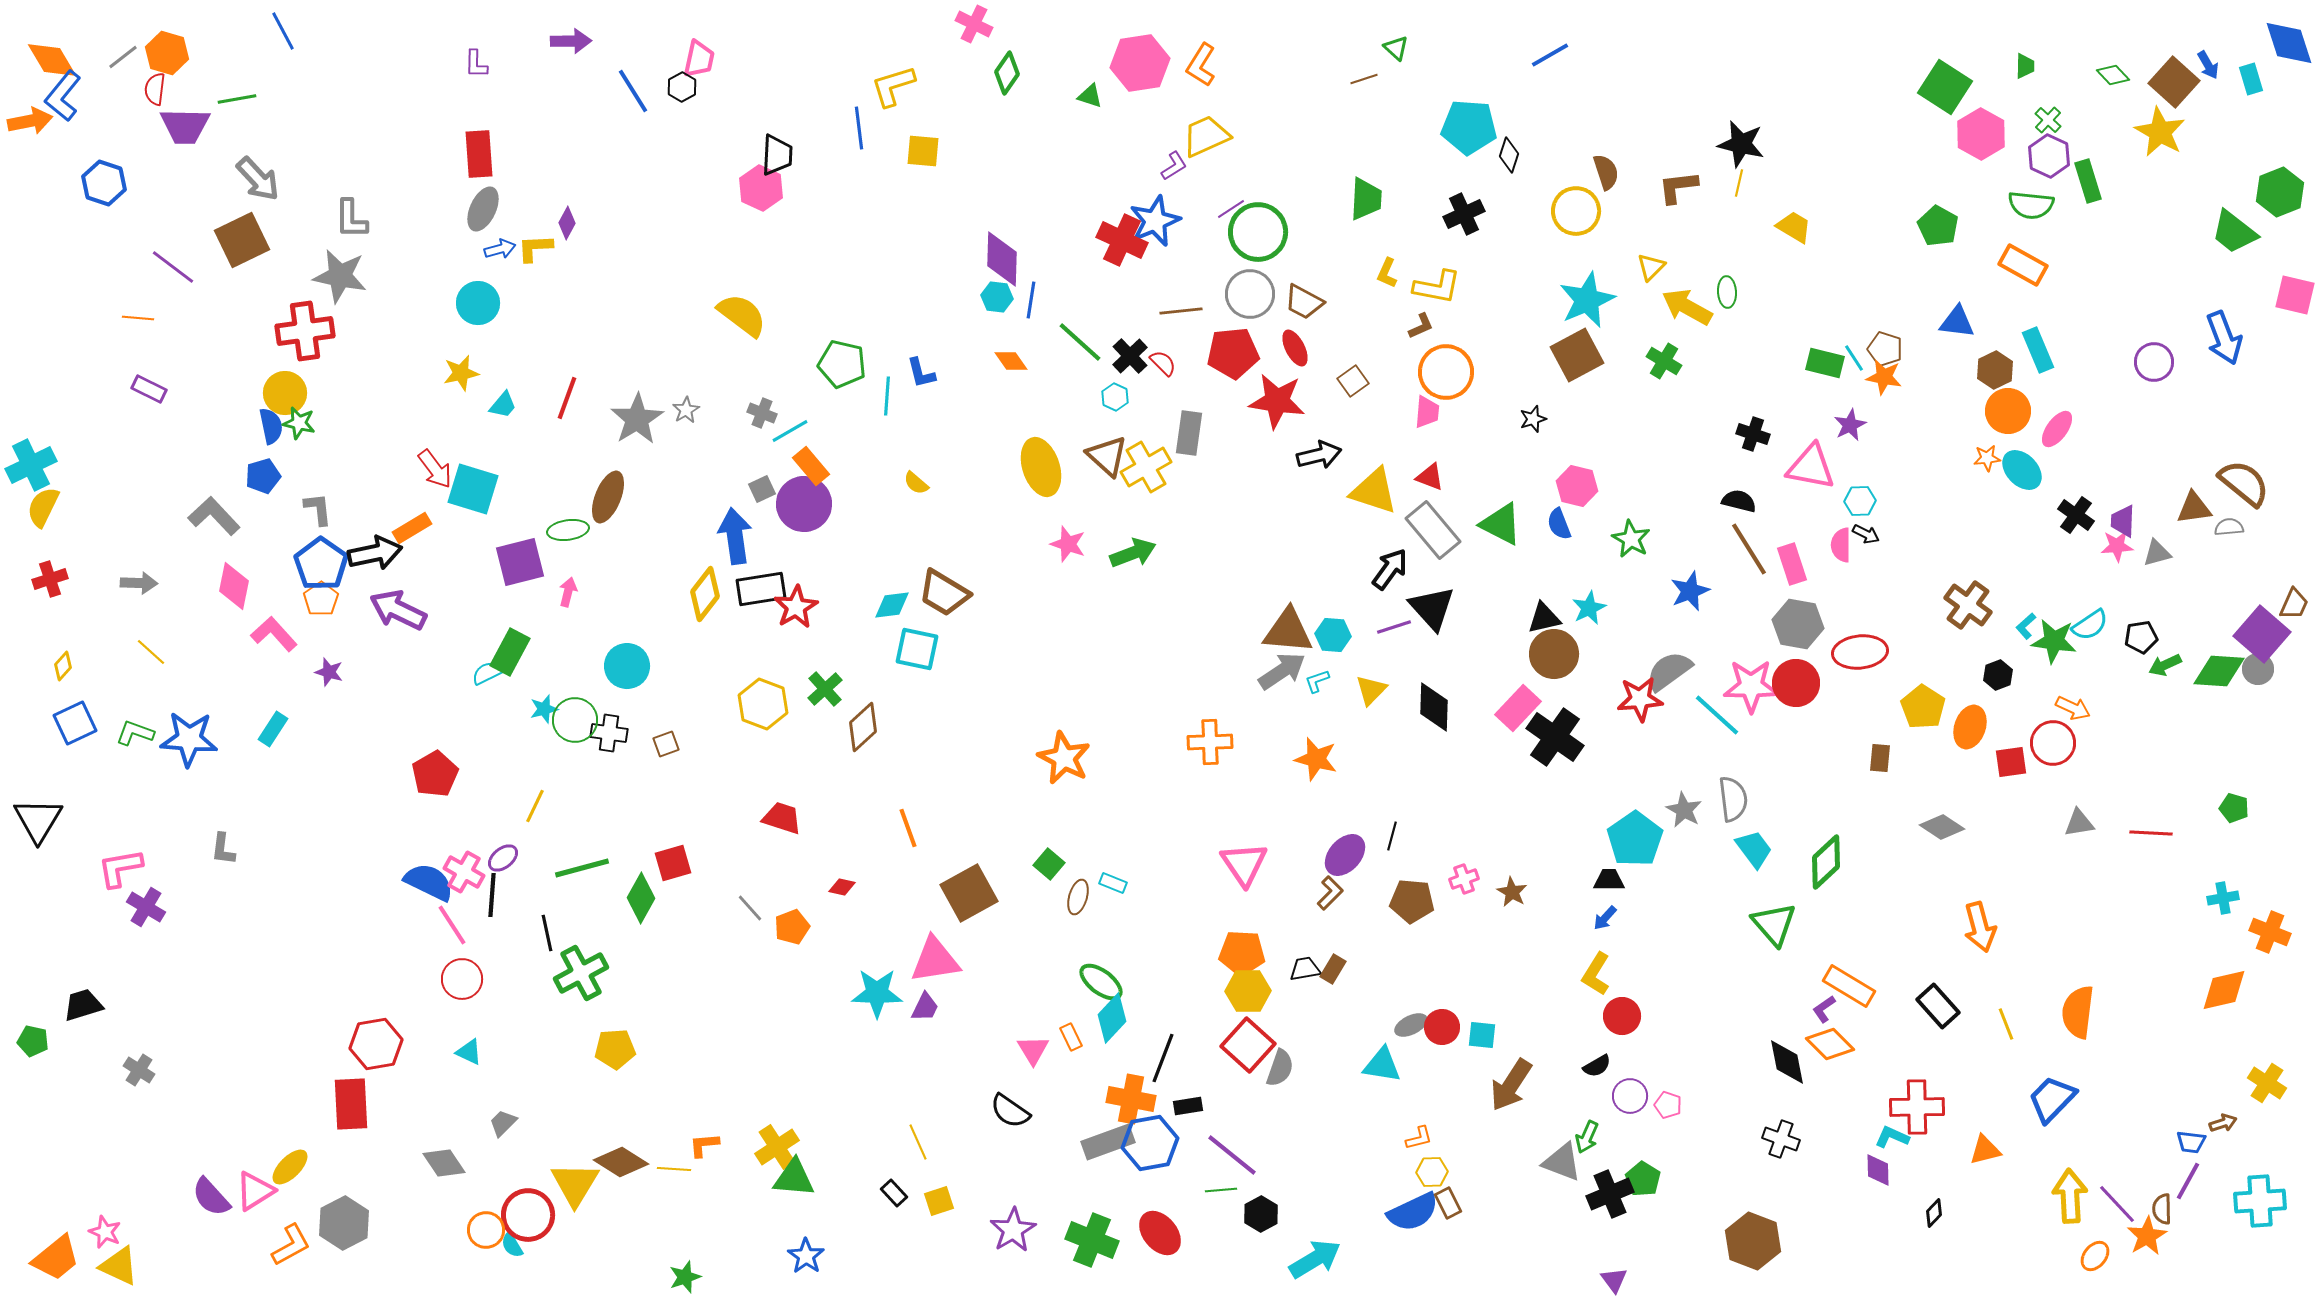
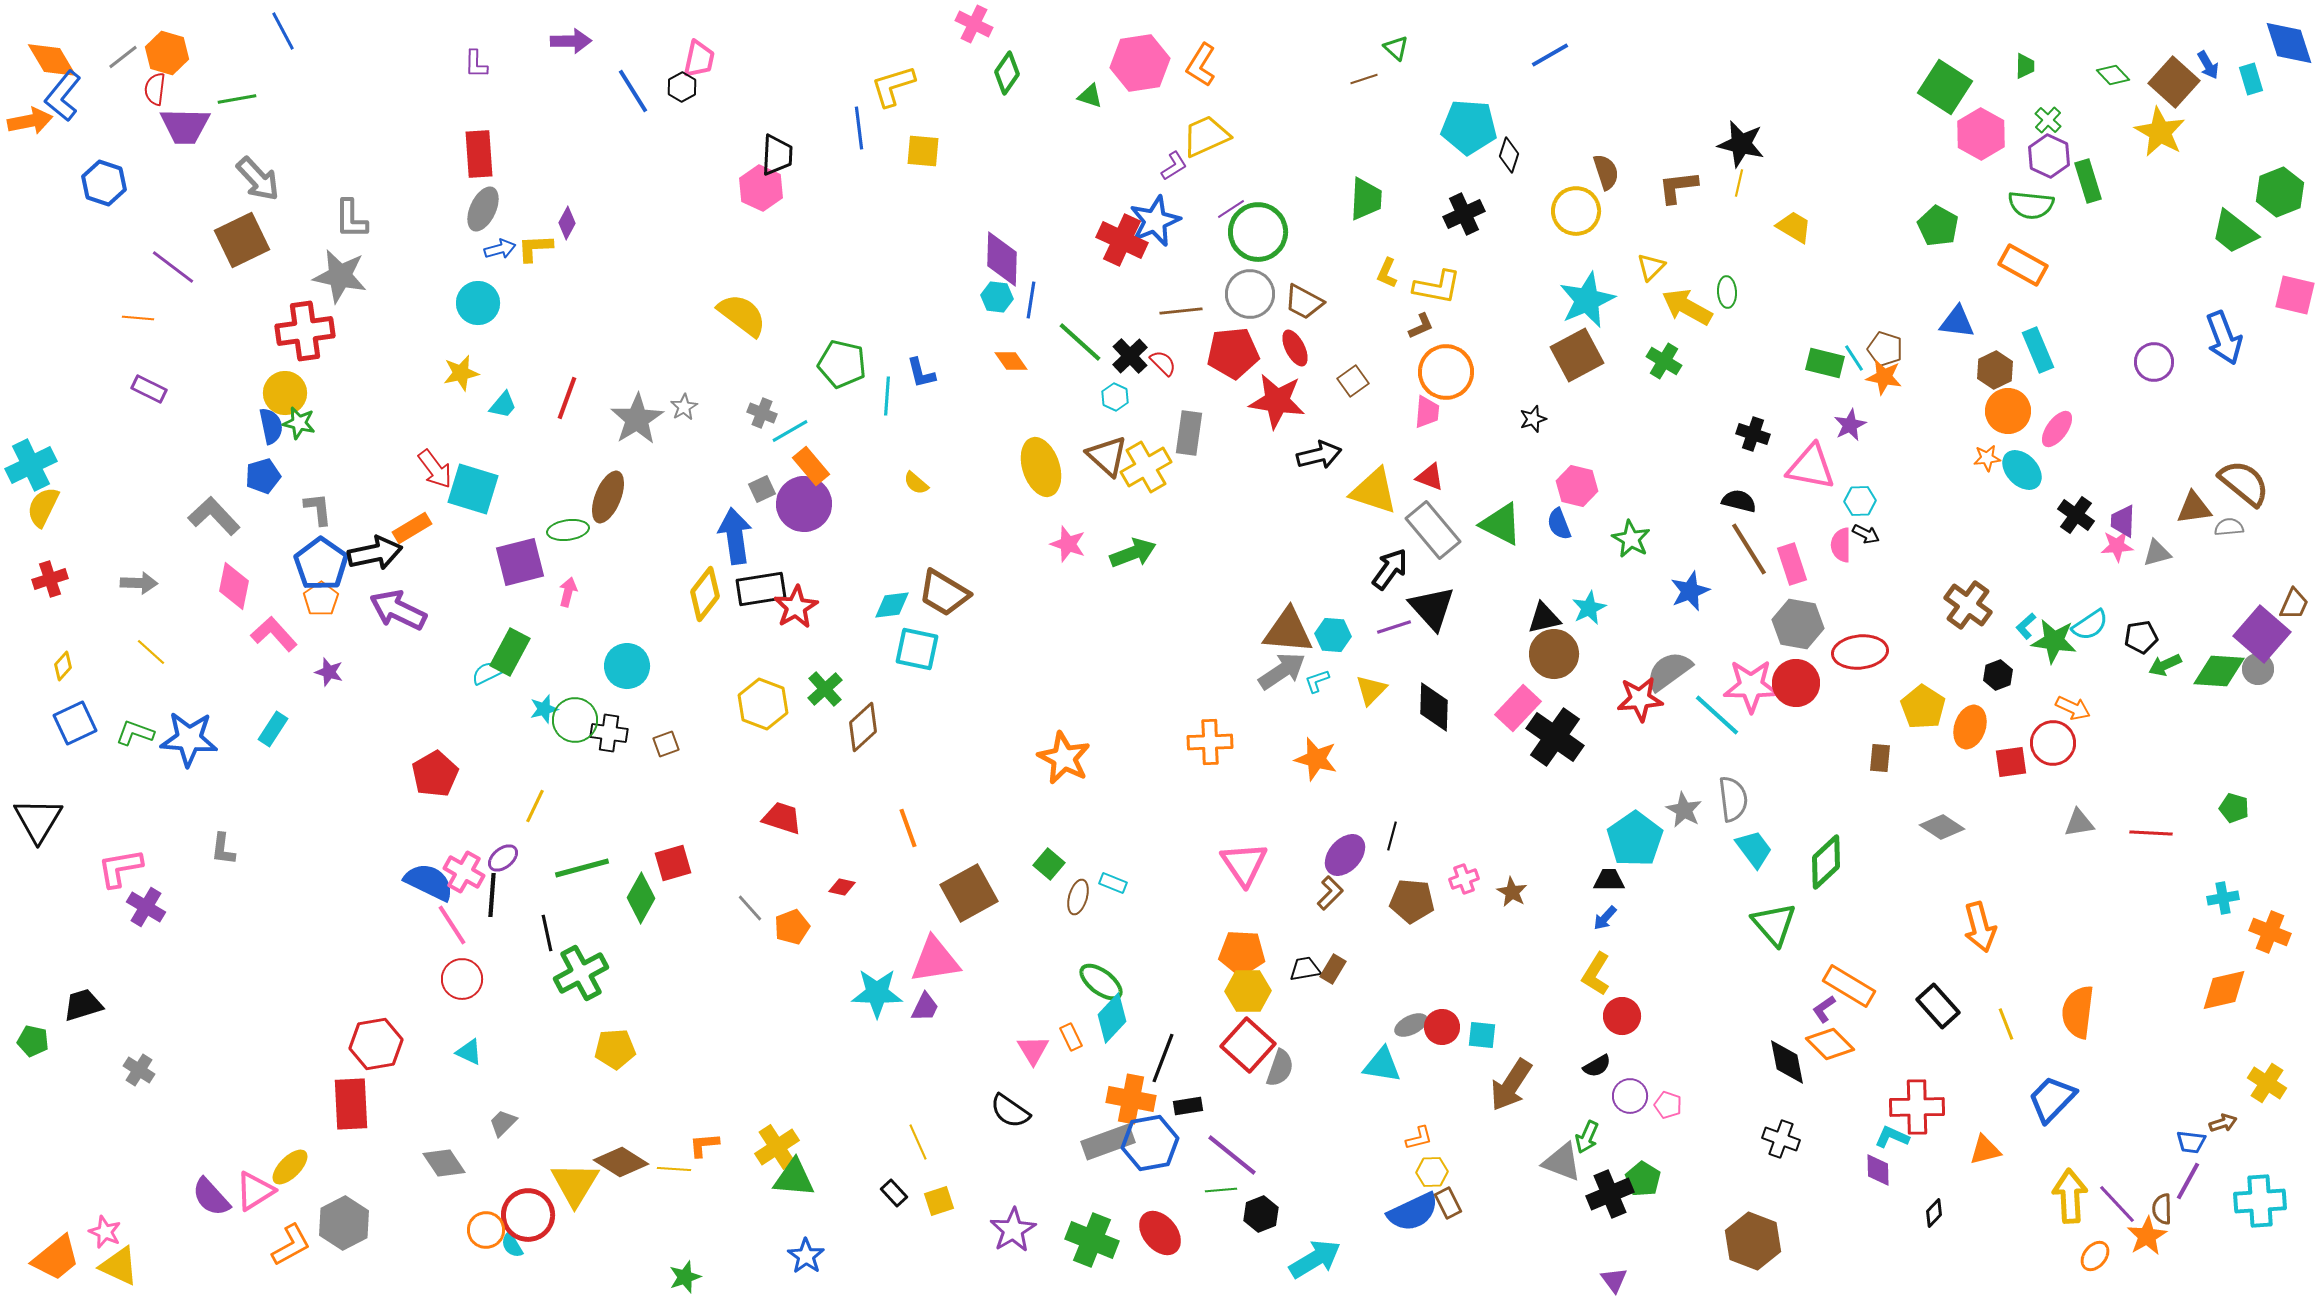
gray star at (686, 410): moved 2 px left, 3 px up
black hexagon at (1261, 1214): rotated 8 degrees clockwise
